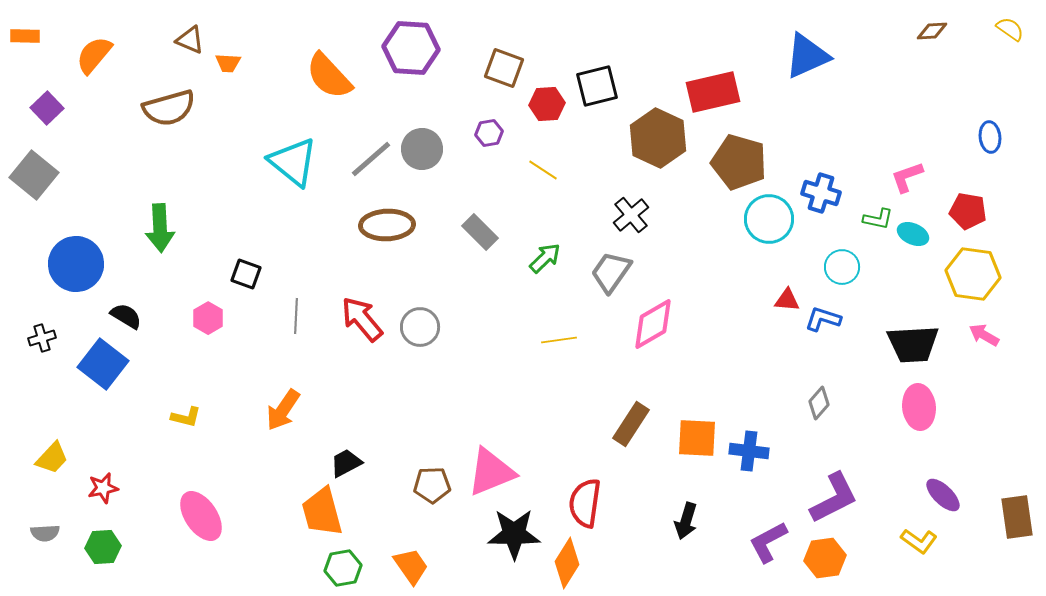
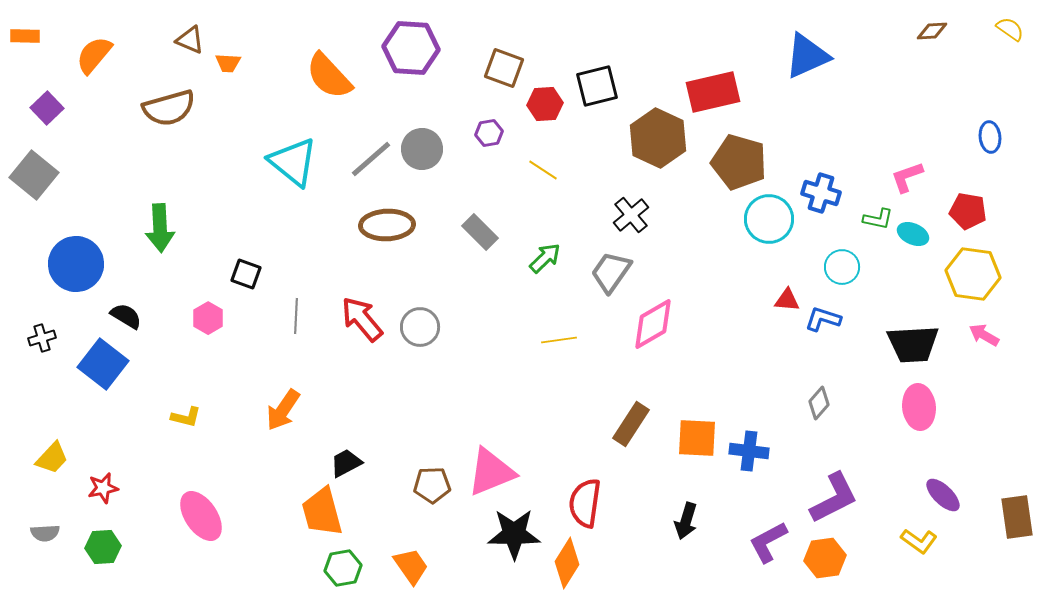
red hexagon at (547, 104): moved 2 px left
